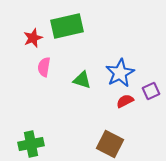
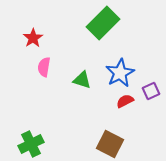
green rectangle: moved 36 px right, 3 px up; rotated 32 degrees counterclockwise
red star: rotated 12 degrees counterclockwise
green cross: rotated 15 degrees counterclockwise
